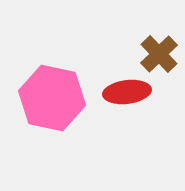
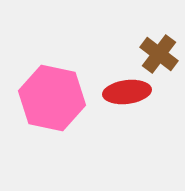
brown cross: rotated 9 degrees counterclockwise
